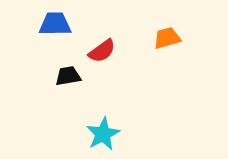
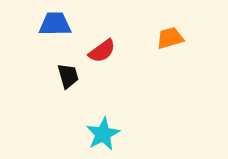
orange trapezoid: moved 3 px right
black trapezoid: rotated 84 degrees clockwise
